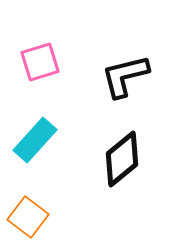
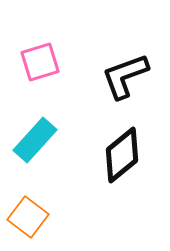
black L-shape: rotated 6 degrees counterclockwise
black diamond: moved 4 px up
